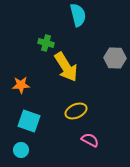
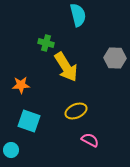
cyan circle: moved 10 px left
